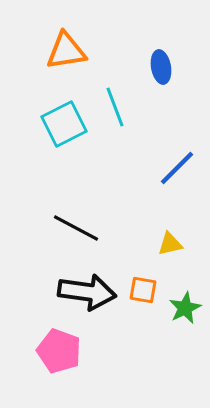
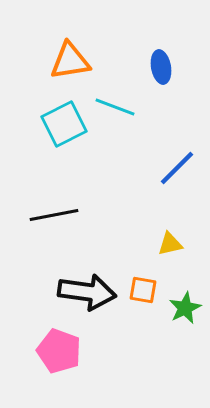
orange triangle: moved 4 px right, 10 px down
cyan line: rotated 48 degrees counterclockwise
black line: moved 22 px left, 13 px up; rotated 39 degrees counterclockwise
